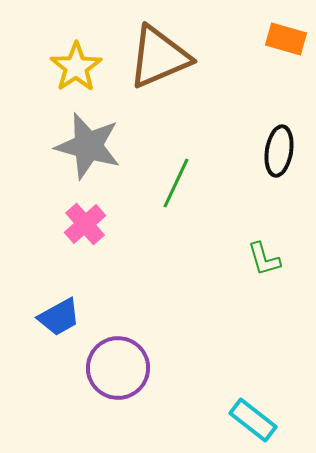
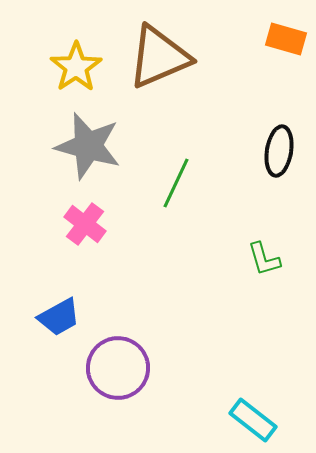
pink cross: rotated 12 degrees counterclockwise
